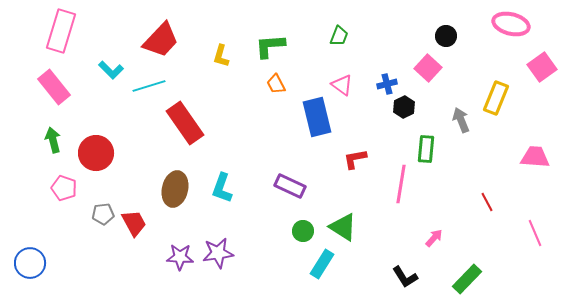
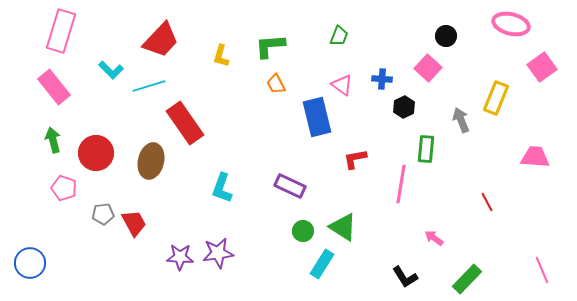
blue cross at (387, 84): moved 5 px left, 5 px up; rotated 18 degrees clockwise
brown ellipse at (175, 189): moved 24 px left, 28 px up
pink line at (535, 233): moved 7 px right, 37 px down
pink arrow at (434, 238): rotated 96 degrees counterclockwise
